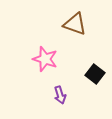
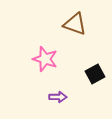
black square: rotated 24 degrees clockwise
purple arrow: moved 2 px left, 2 px down; rotated 72 degrees counterclockwise
